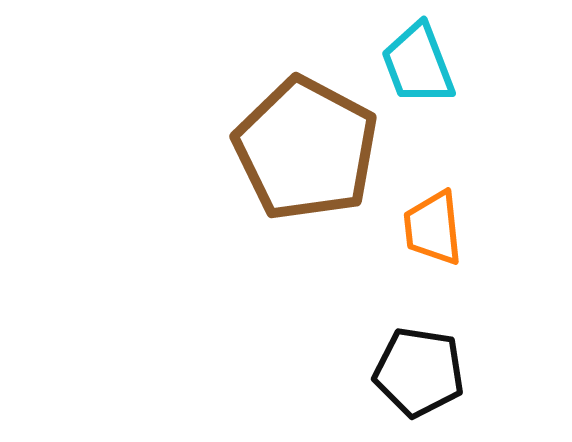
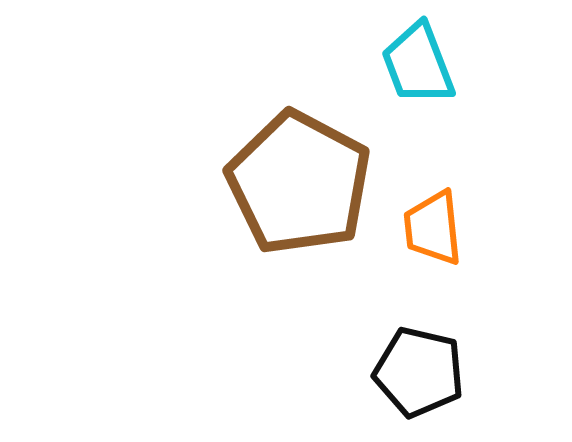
brown pentagon: moved 7 px left, 34 px down
black pentagon: rotated 4 degrees clockwise
